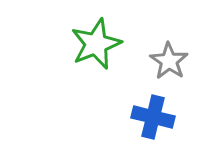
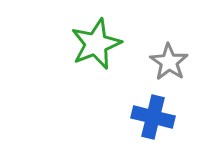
gray star: moved 1 px down
